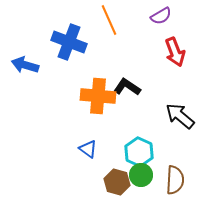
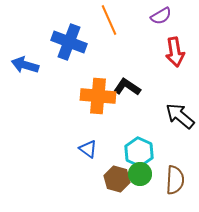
red arrow: rotated 12 degrees clockwise
green circle: moved 1 px left, 1 px up
brown hexagon: moved 3 px up
